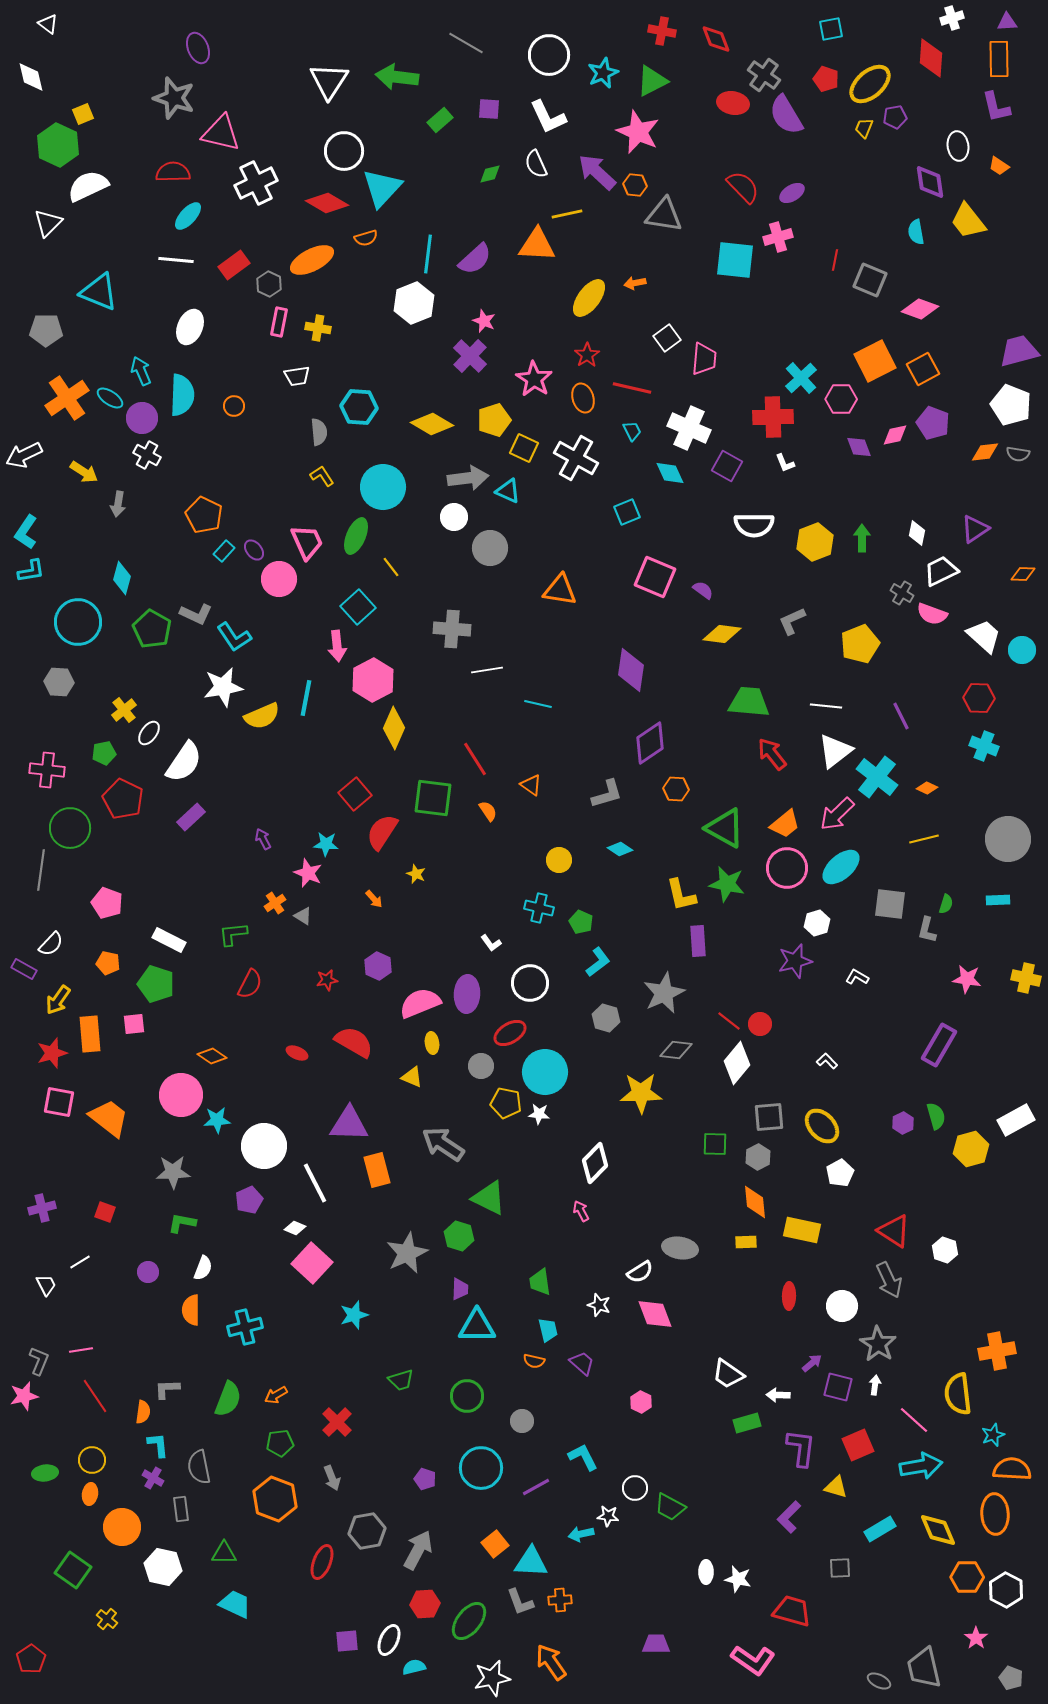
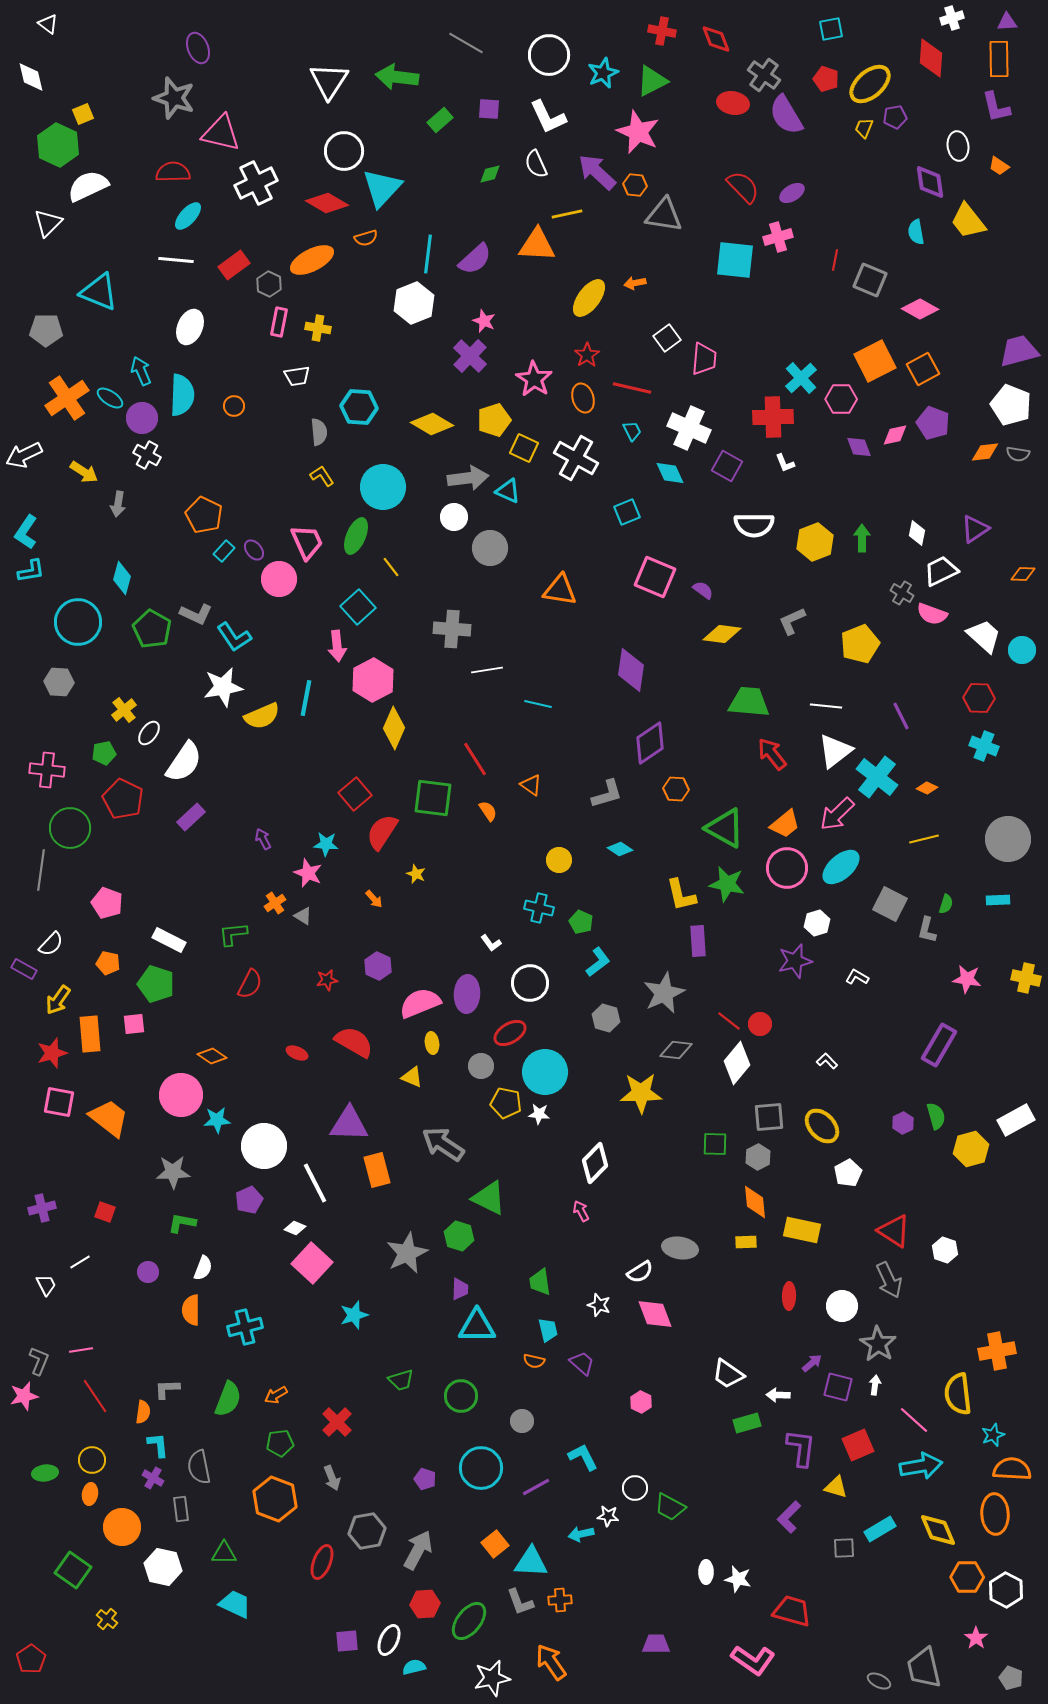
pink diamond at (920, 309): rotated 9 degrees clockwise
gray square at (890, 904): rotated 20 degrees clockwise
white pentagon at (840, 1173): moved 8 px right
green circle at (467, 1396): moved 6 px left
gray square at (840, 1568): moved 4 px right, 20 px up
